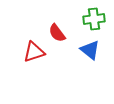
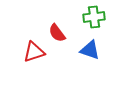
green cross: moved 2 px up
blue triangle: rotated 20 degrees counterclockwise
